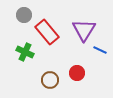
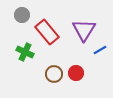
gray circle: moved 2 px left
blue line: rotated 56 degrees counterclockwise
red circle: moved 1 px left
brown circle: moved 4 px right, 6 px up
